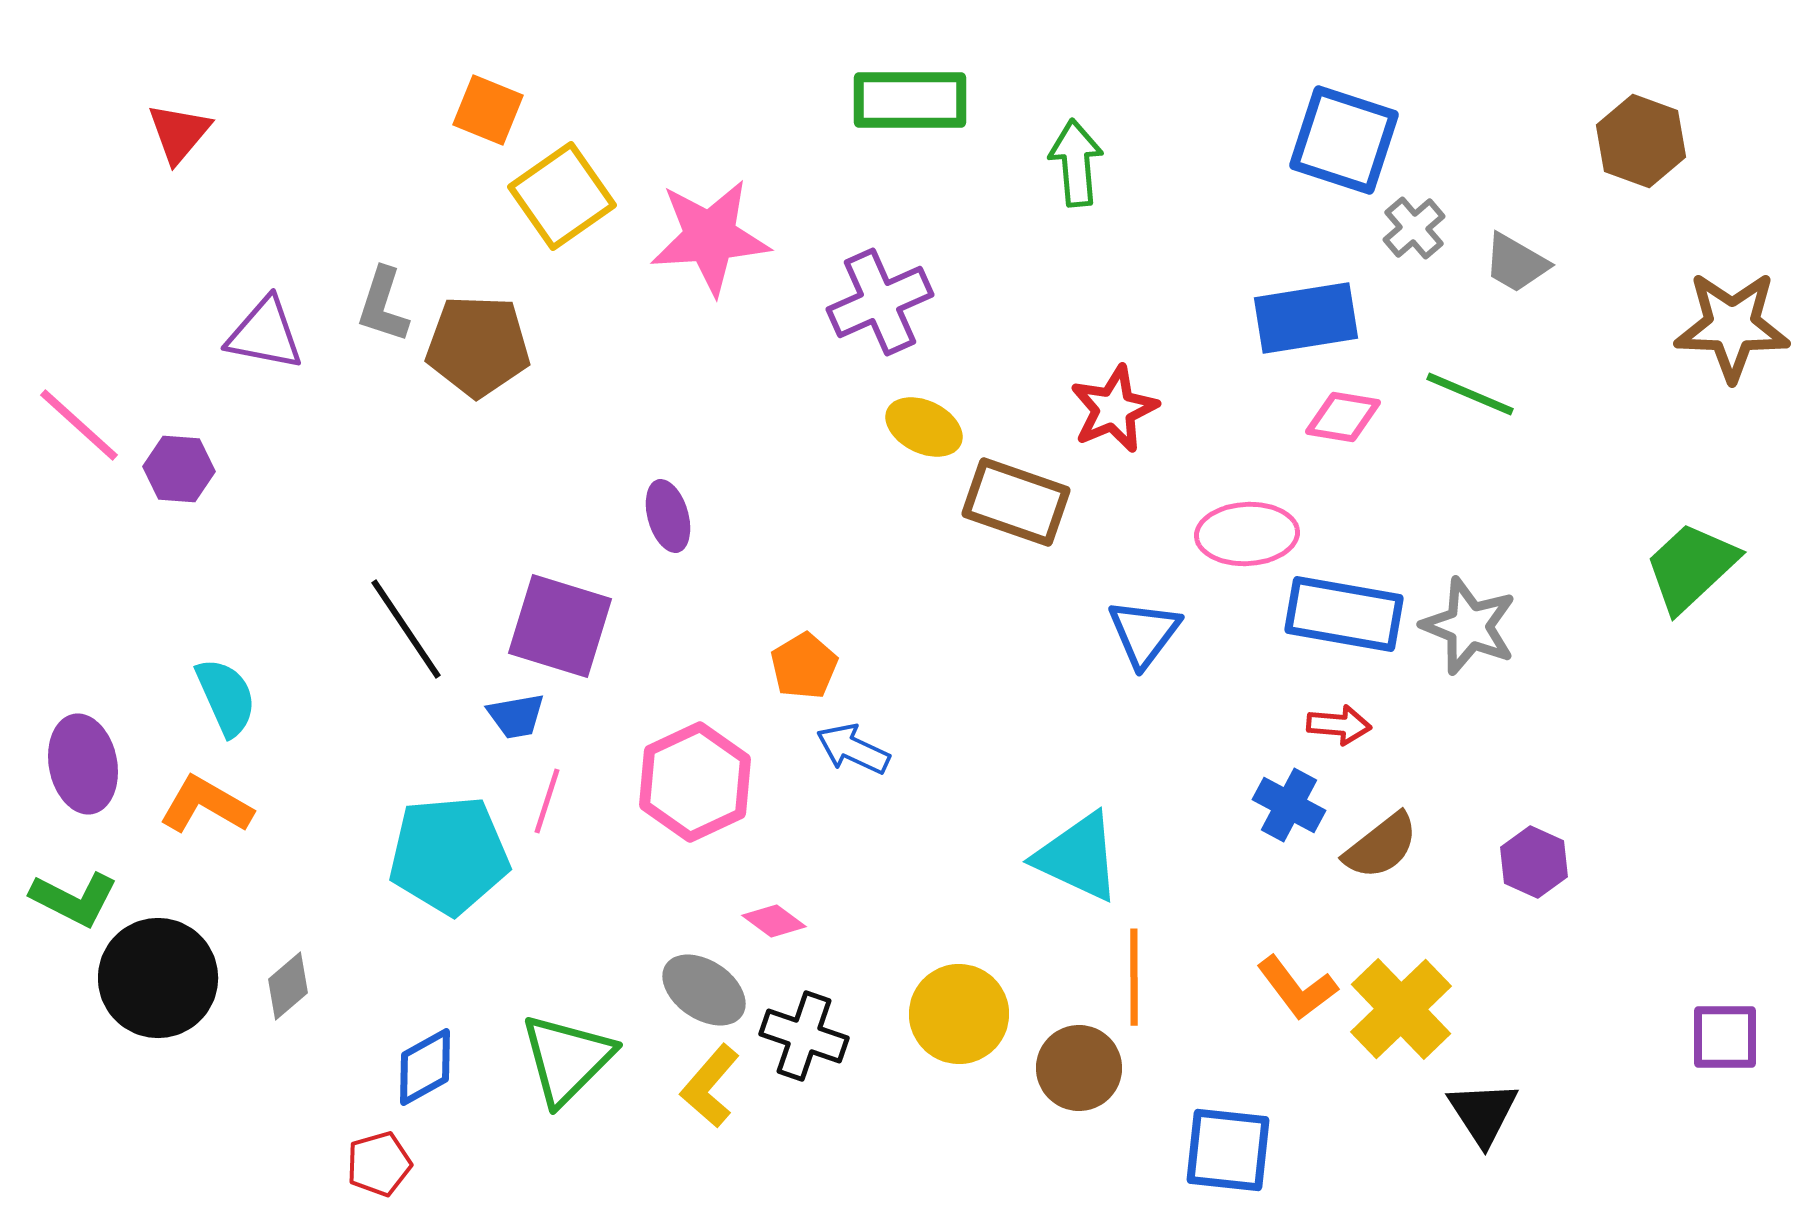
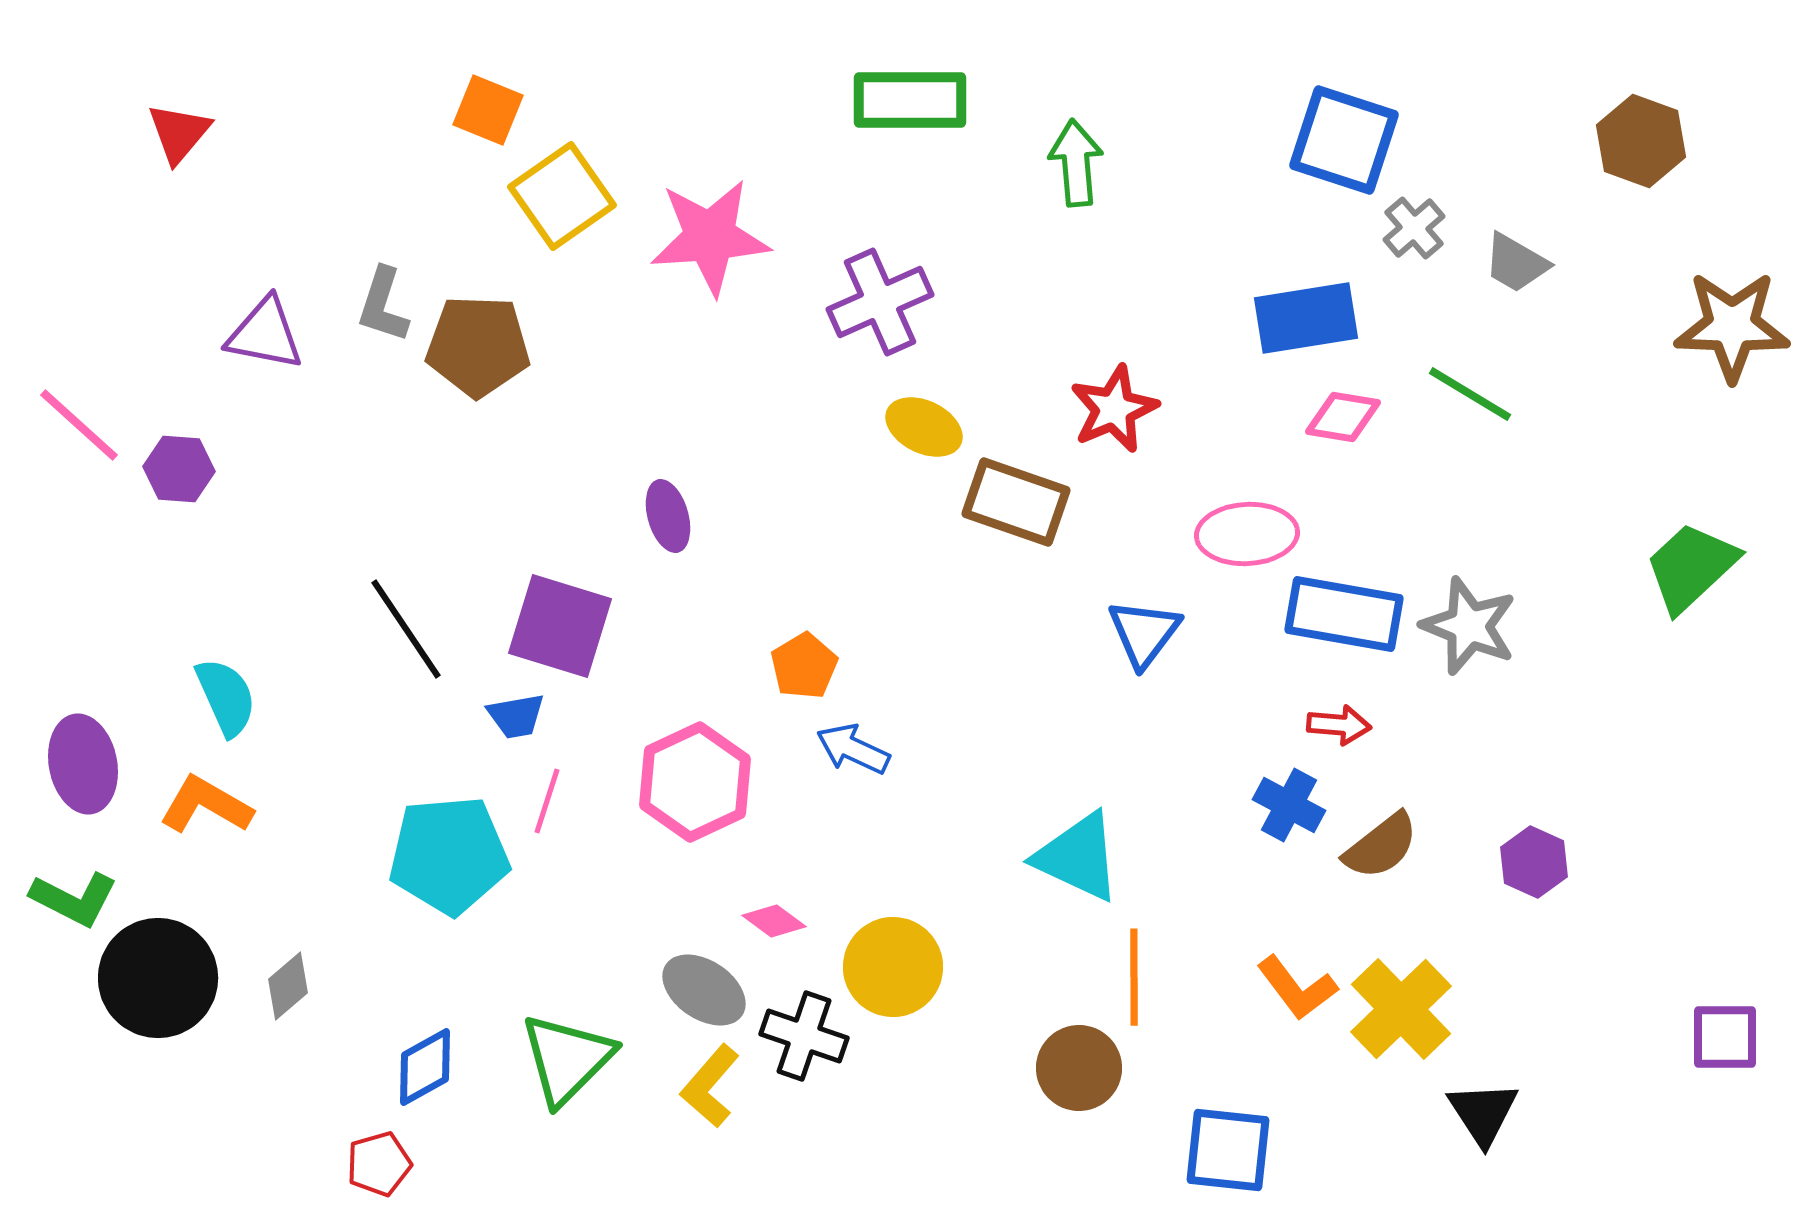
green line at (1470, 394): rotated 8 degrees clockwise
yellow circle at (959, 1014): moved 66 px left, 47 px up
